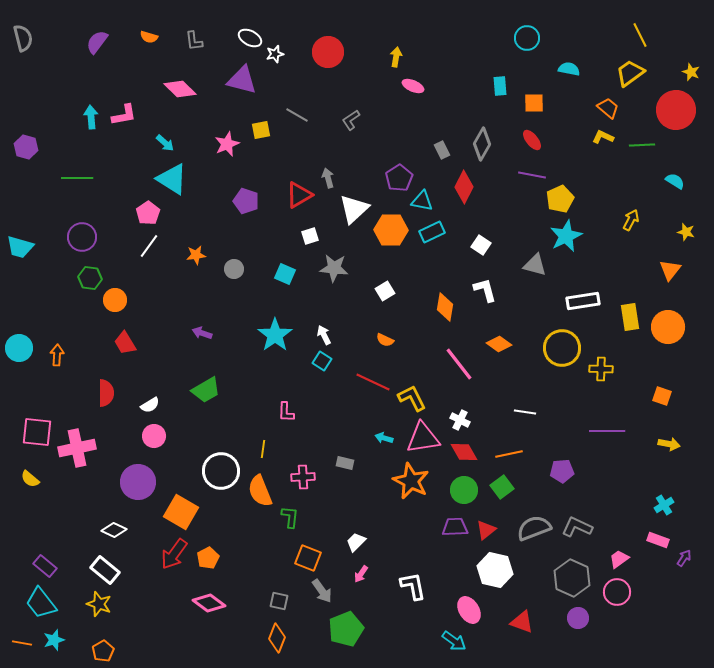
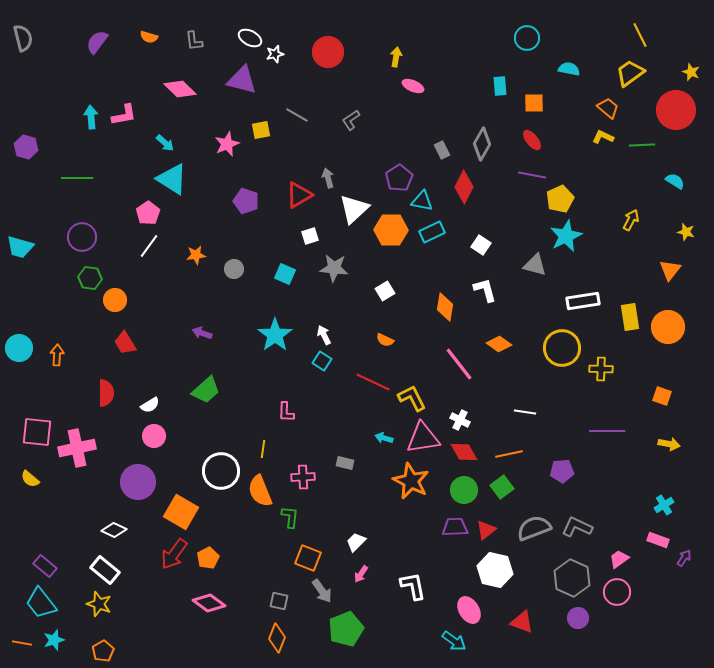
green trapezoid at (206, 390): rotated 12 degrees counterclockwise
